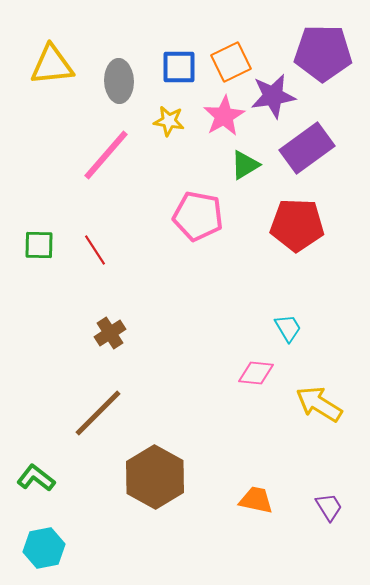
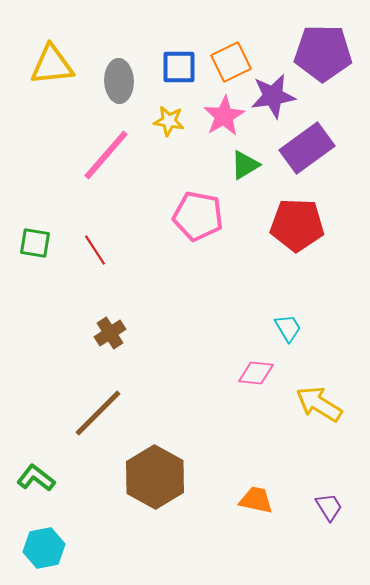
green square: moved 4 px left, 2 px up; rotated 8 degrees clockwise
